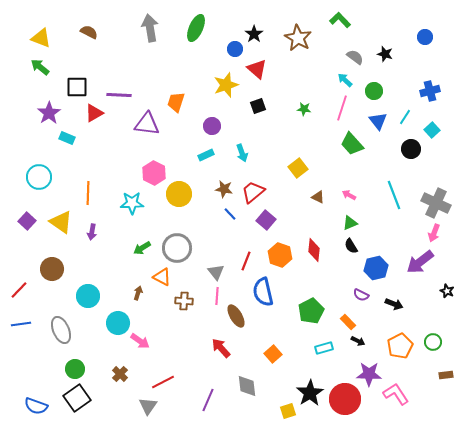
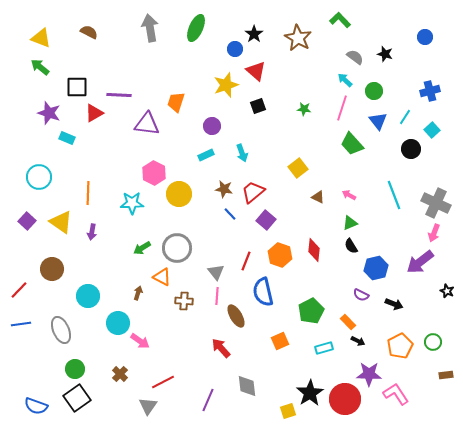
red triangle at (257, 69): moved 1 px left, 2 px down
purple star at (49, 113): rotated 20 degrees counterclockwise
orange square at (273, 354): moved 7 px right, 13 px up; rotated 18 degrees clockwise
